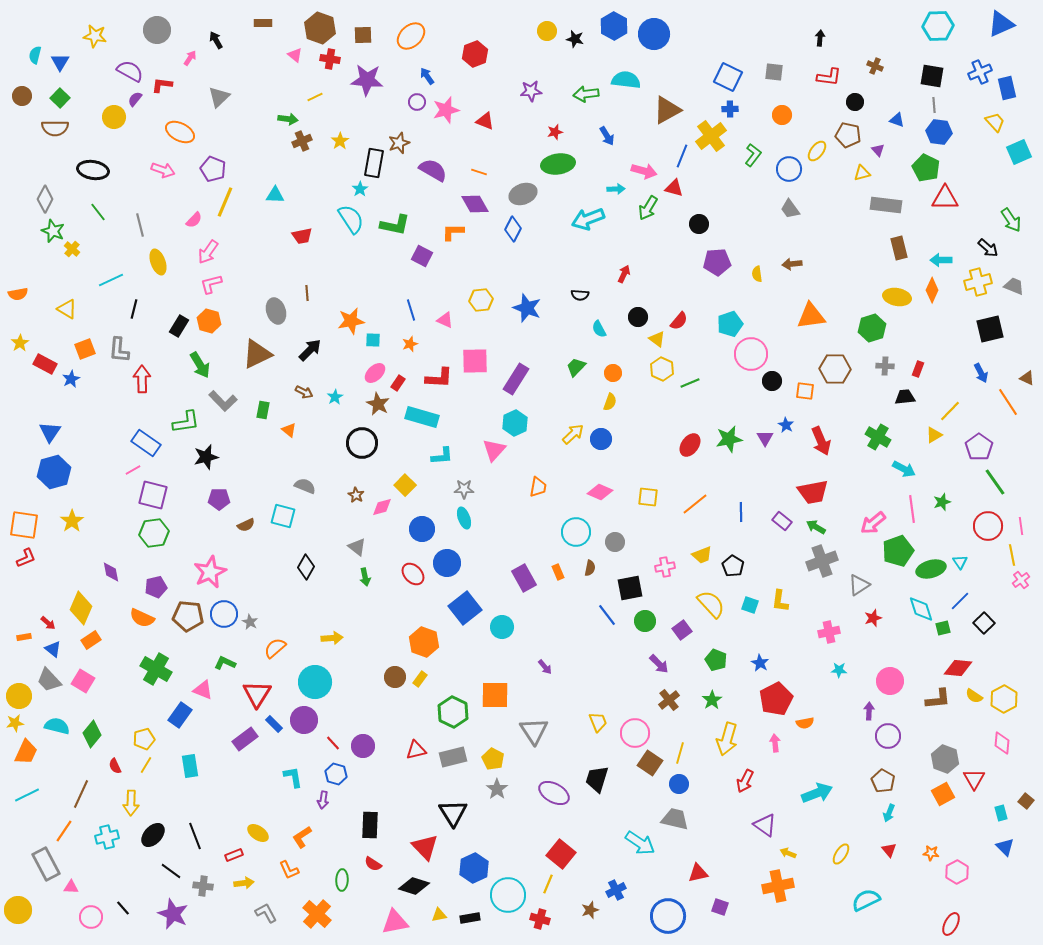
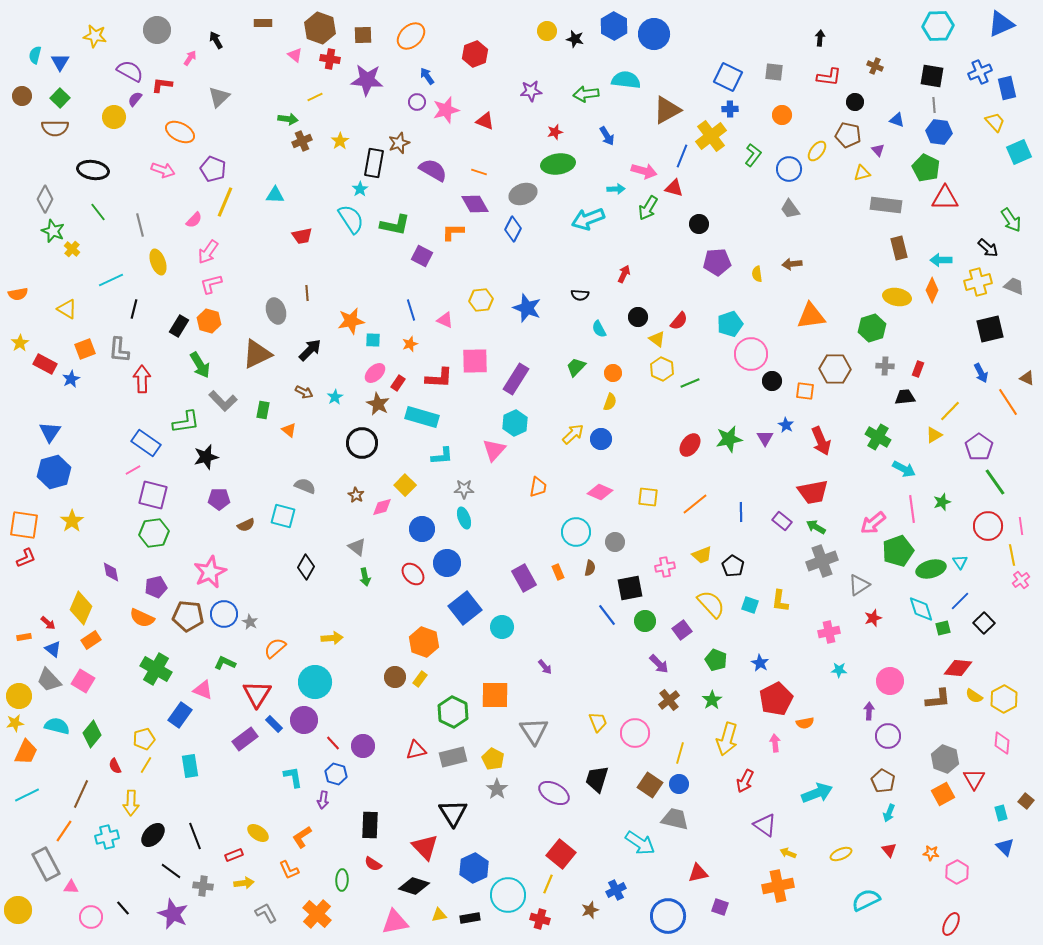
brown square at (650, 763): moved 22 px down
yellow ellipse at (841, 854): rotated 35 degrees clockwise
